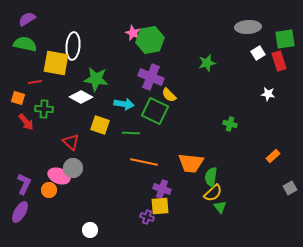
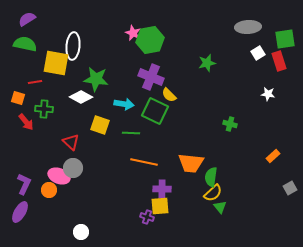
purple cross at (162, 189): rotated 18 degrees counterclockwise
white circle at (90, 230): moved 9 px left, 2 px down
